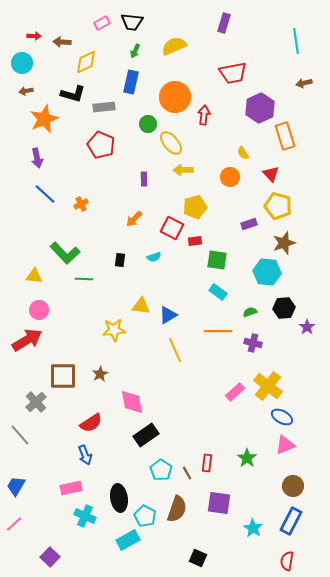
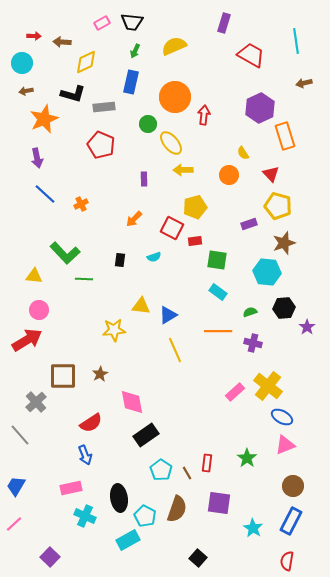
red trapezoid at (233, 73): moved 18 px right, 18 px up; rotated 140 degrees counterclockwise
orange circle at (230, 177): moved 1 px left, 2 px up
black square at (198, 558): rotated 18 degrees clockwise
